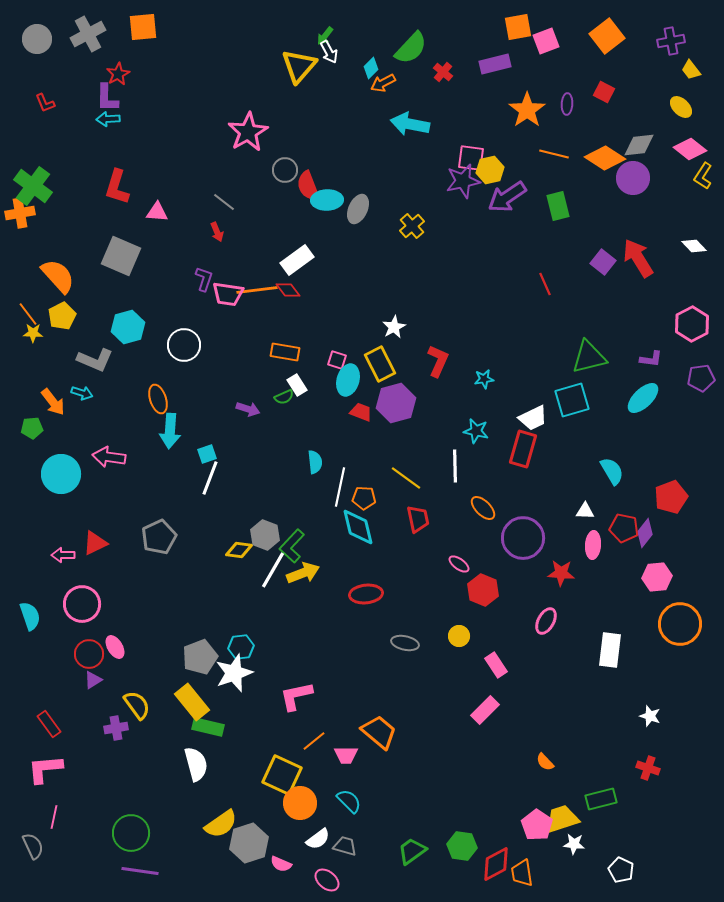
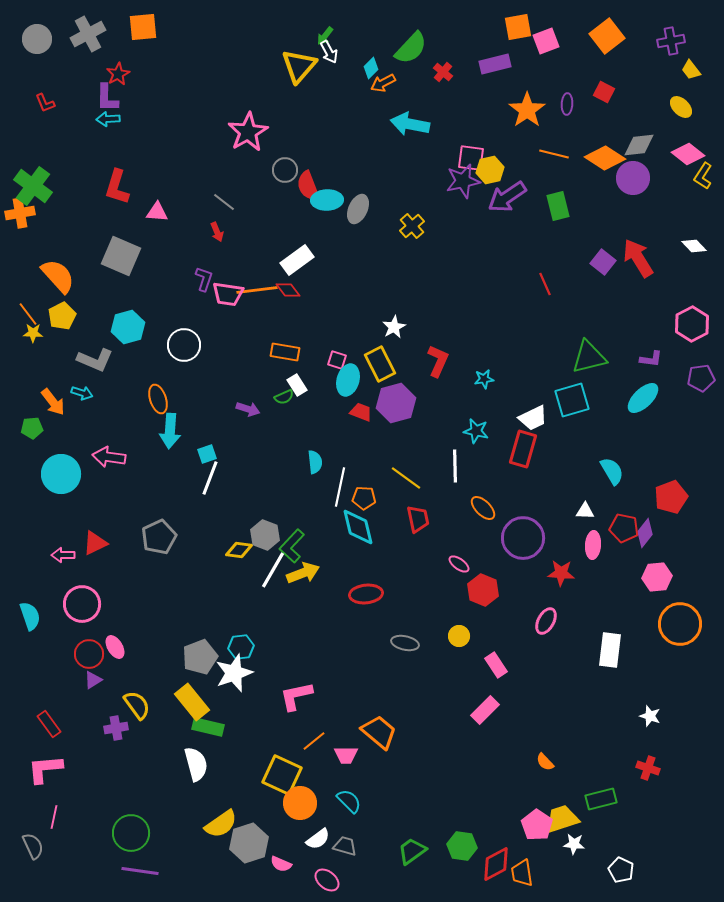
pink diamond at (690, 149): moved 2 px left, 5 px down
